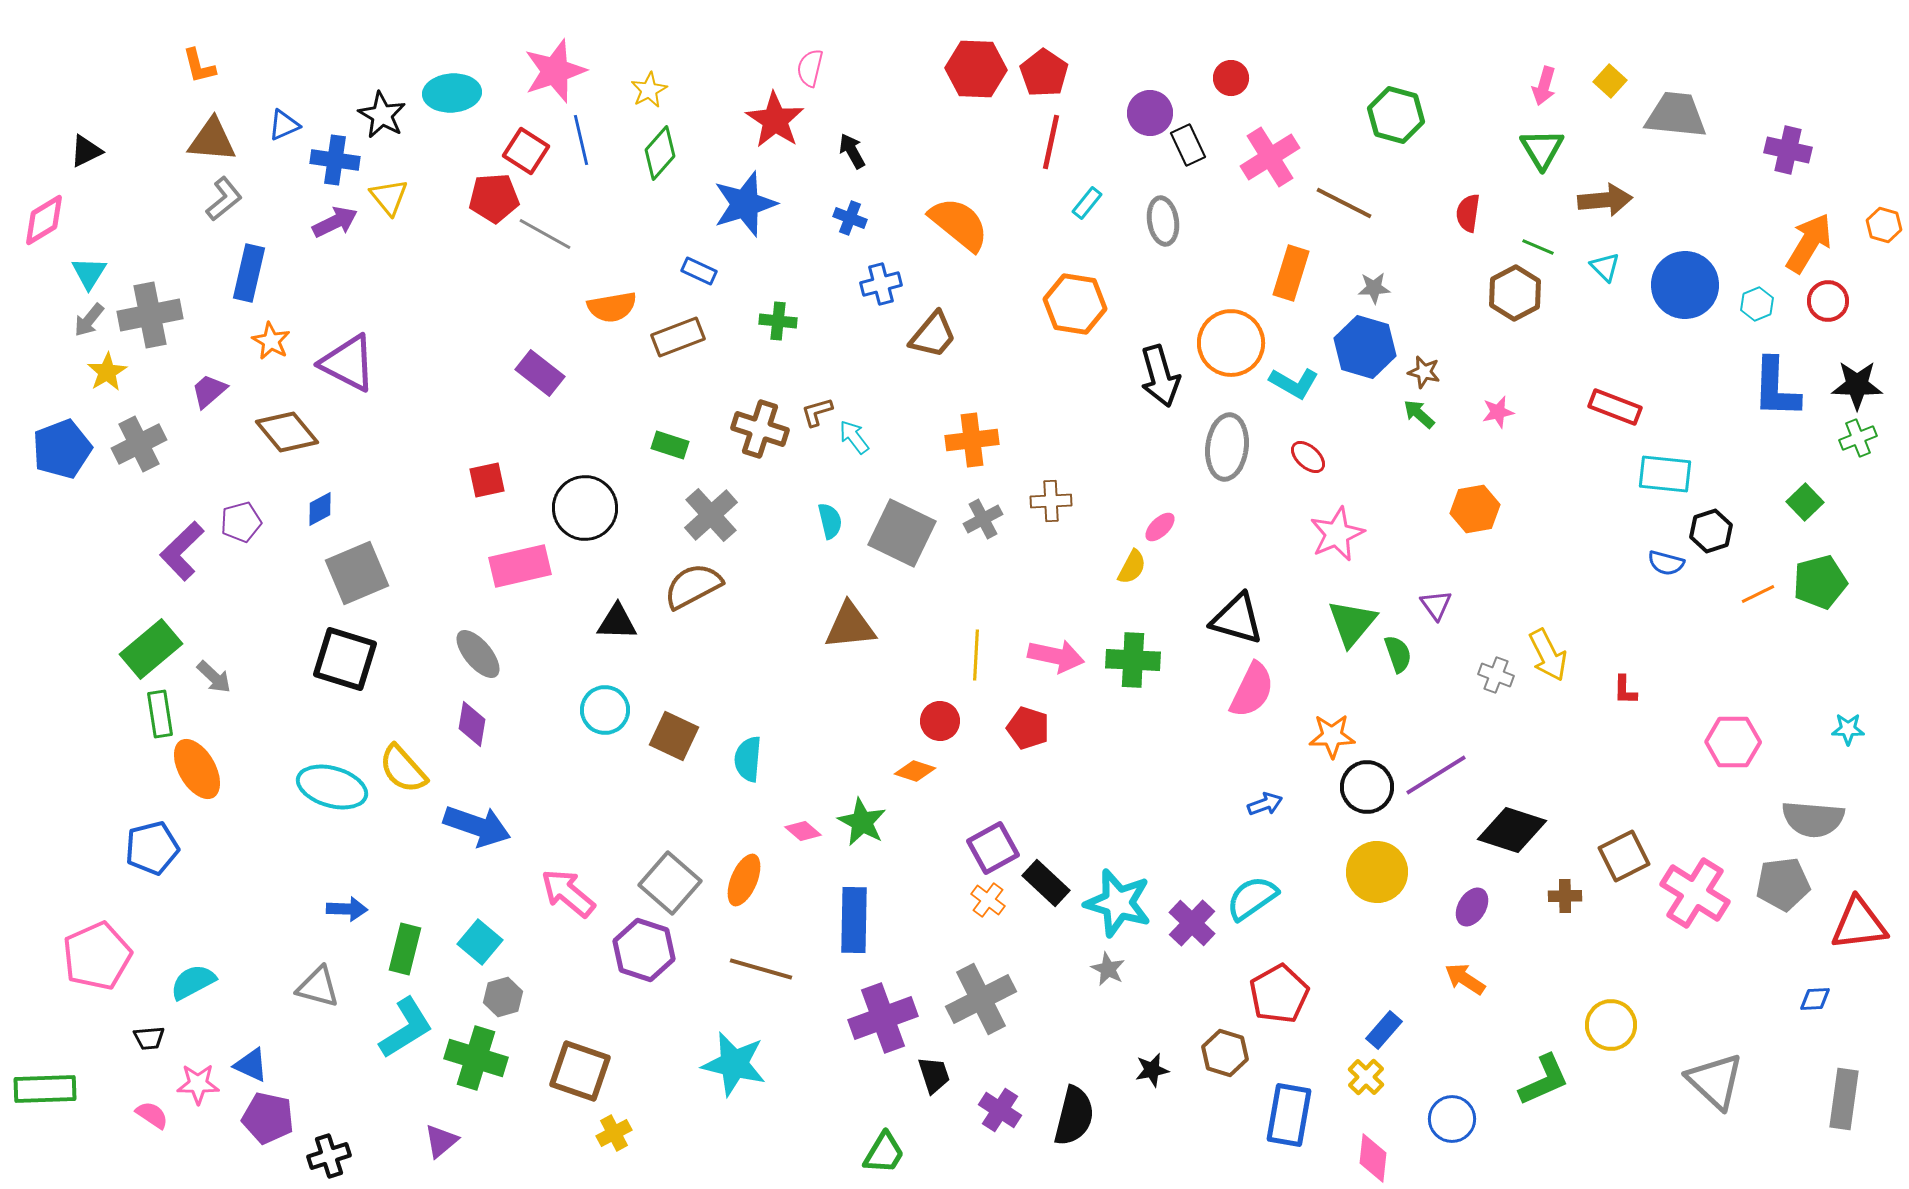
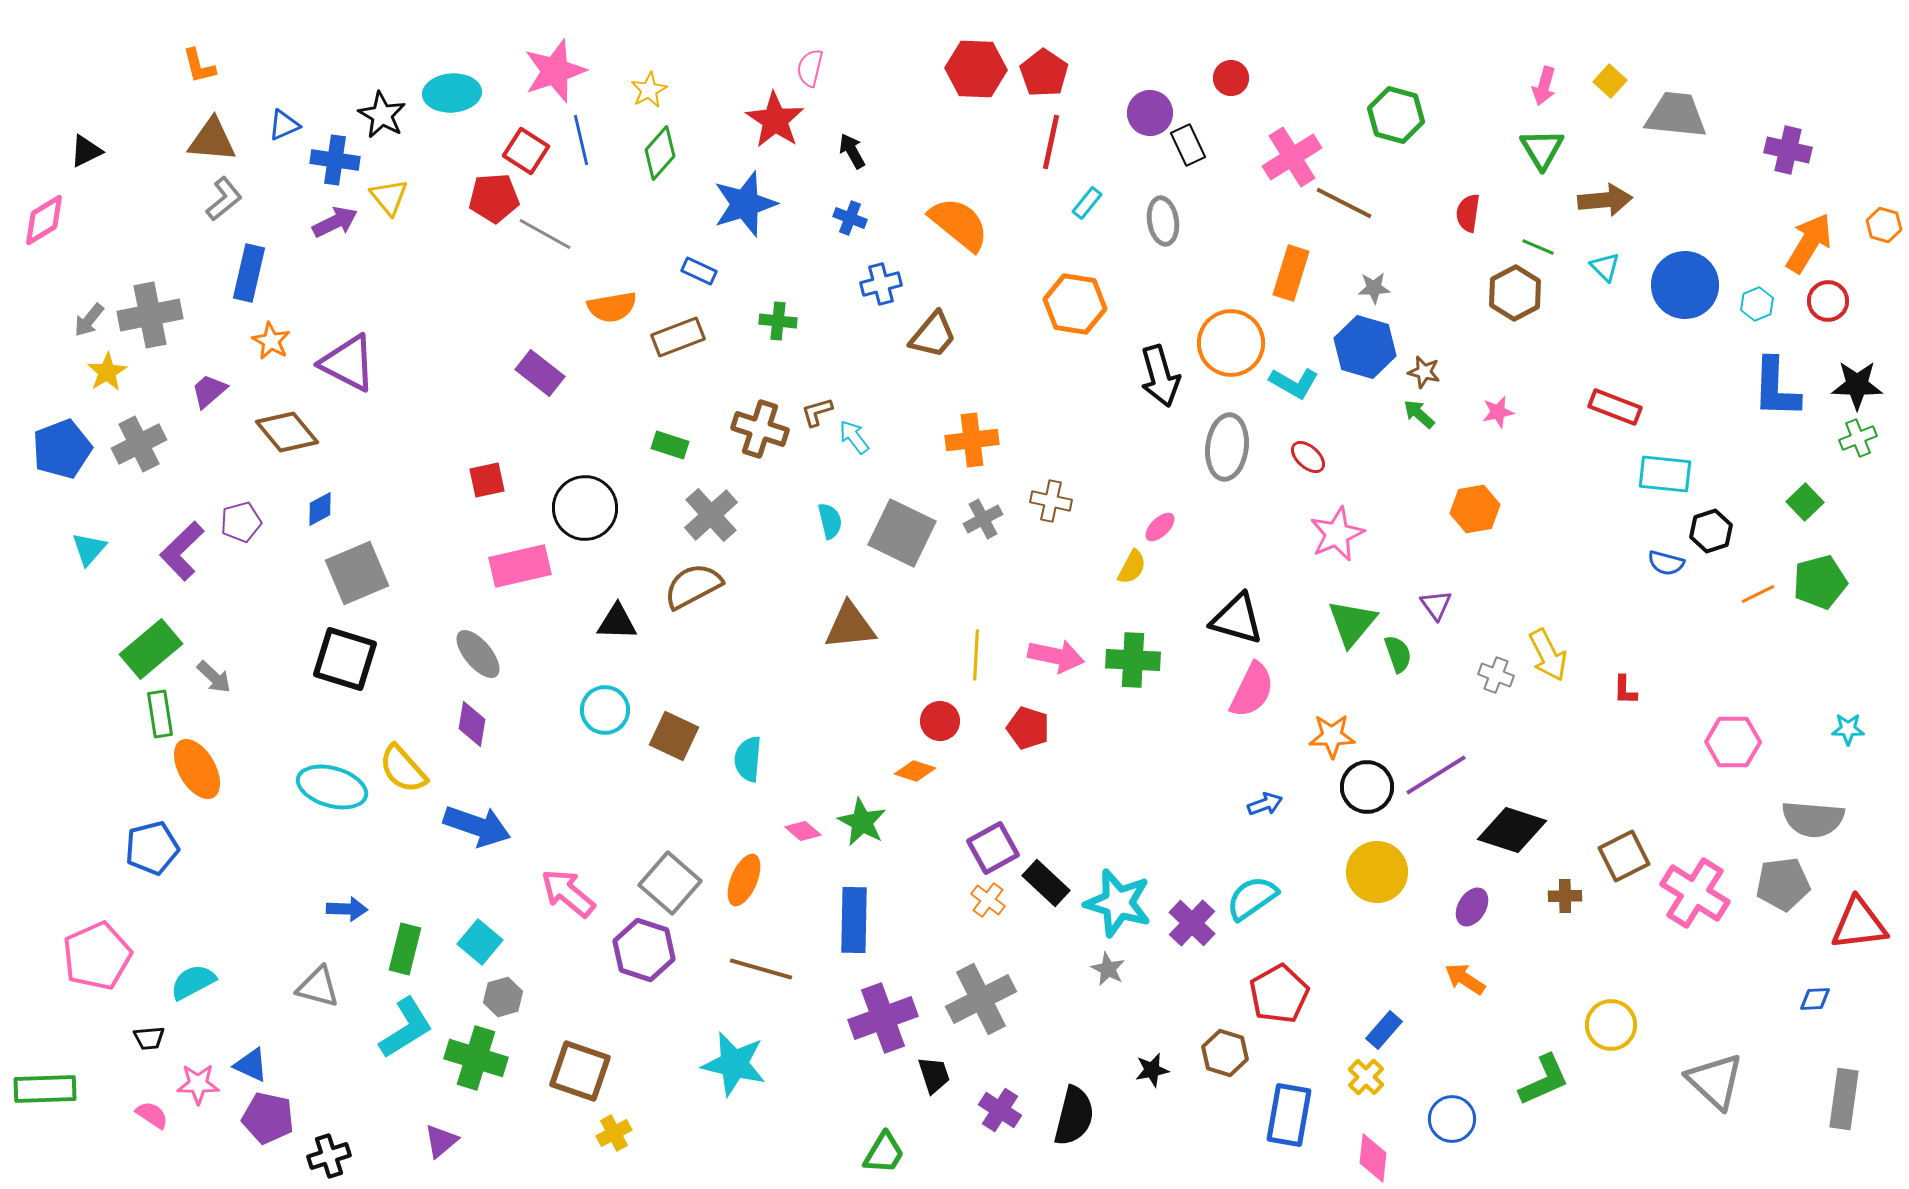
pink cross at (1270, 157): moved 22 px right
cyan triangle at (89, 273): moved 276 px down; rotated 9 degrees clockwise
brown cross at (1051, 501): rotated 15 degrees clockwise
